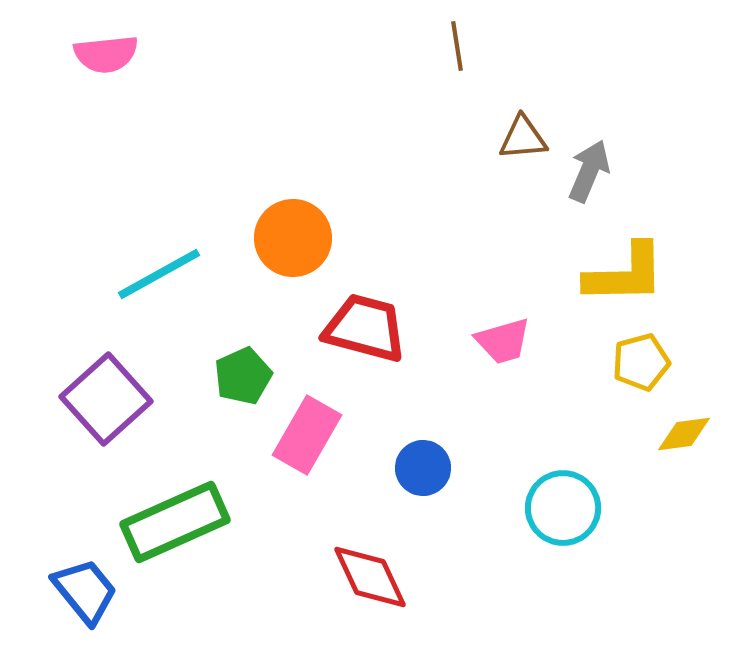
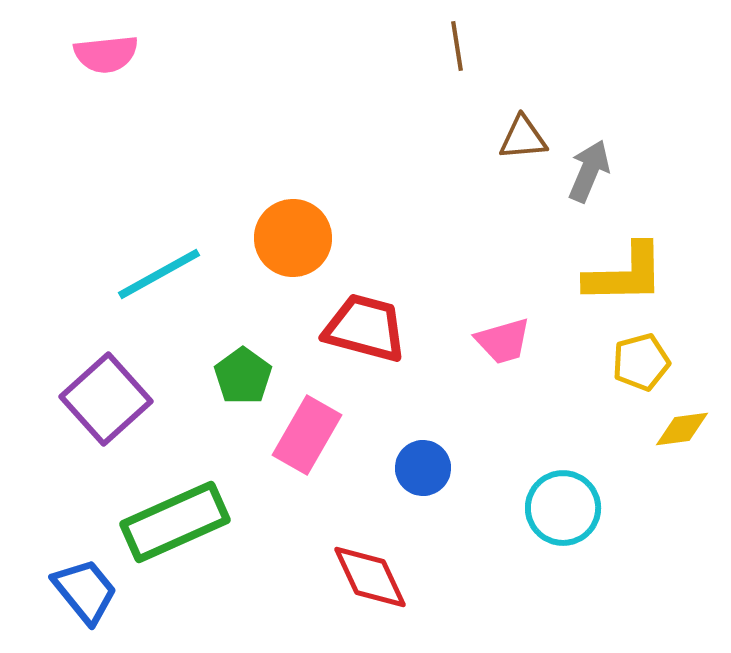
green pentagon: rotated 12 degrees counterclockwise
yellow diamond: moved 2 px left, 5 px up
